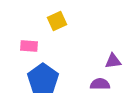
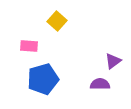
yellow square: rotated 24 degrees counterclockwise
purple triangle: rotated 30 degrees counterclockwise
blue pentagon: rotated 20 degrees clockwise
